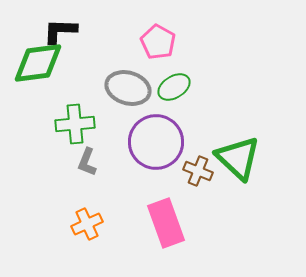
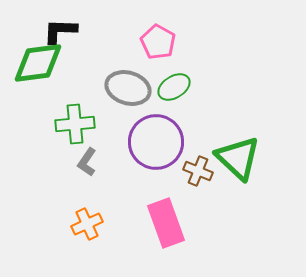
gray L-shape: rotated 12 degrees clockwise
